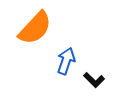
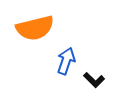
orange semicircle: rotated 33 degrees clockwise
